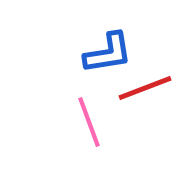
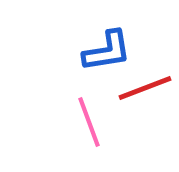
blue L-shape: moved 1 px left, 2 px up
